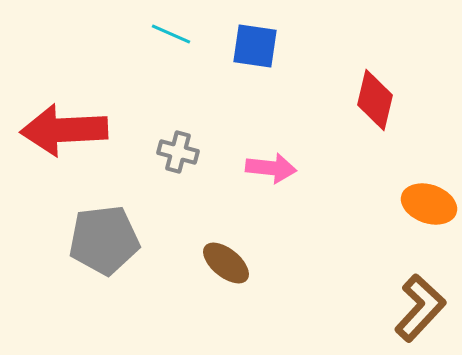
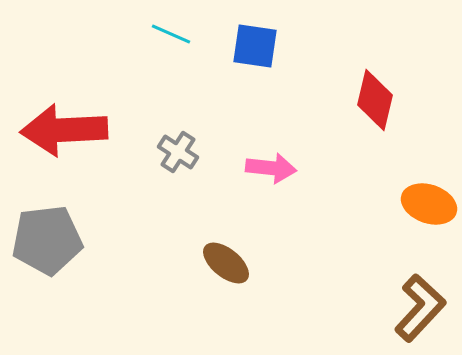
gray cross: rotated 18 degrees clockwise
gray pentagon: moved 57 px left
